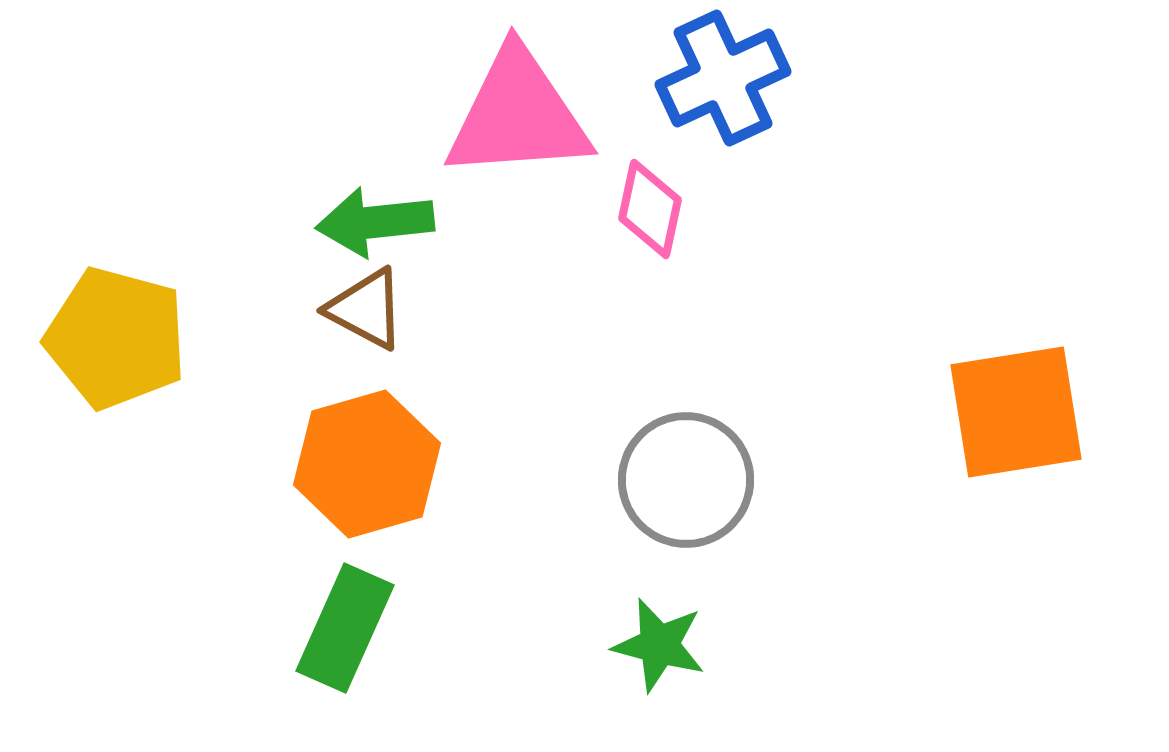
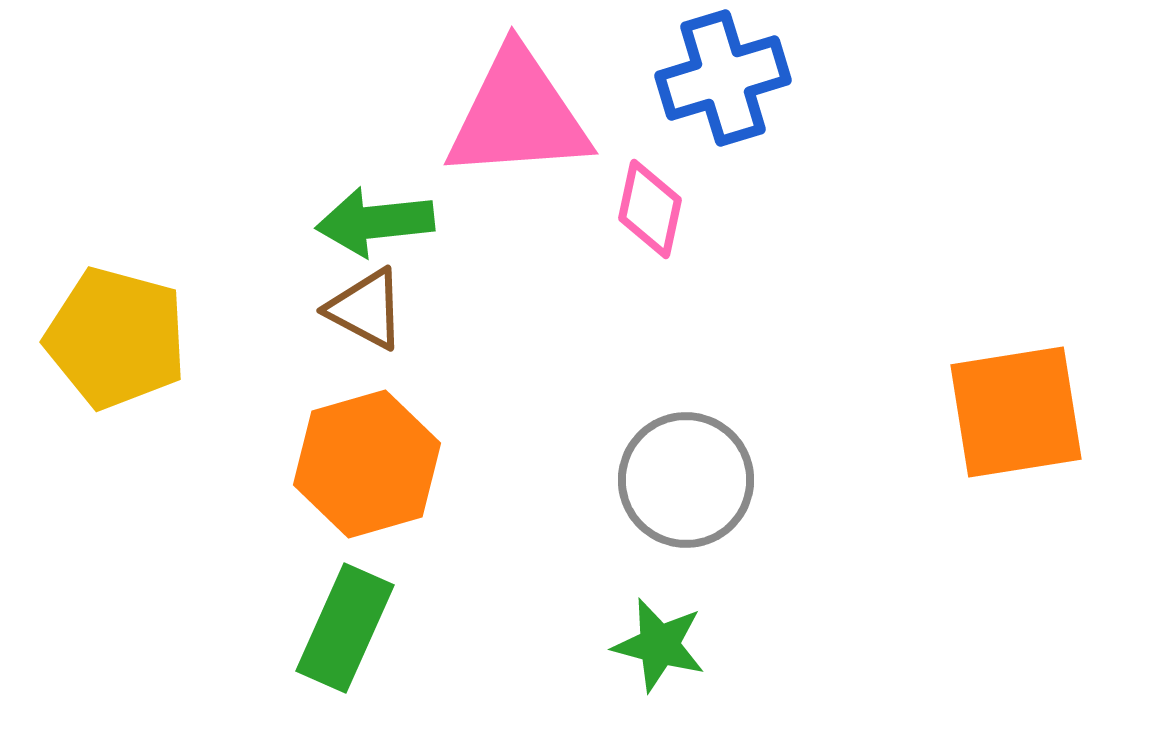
blue cross: rotated 8 degrees clockwise
